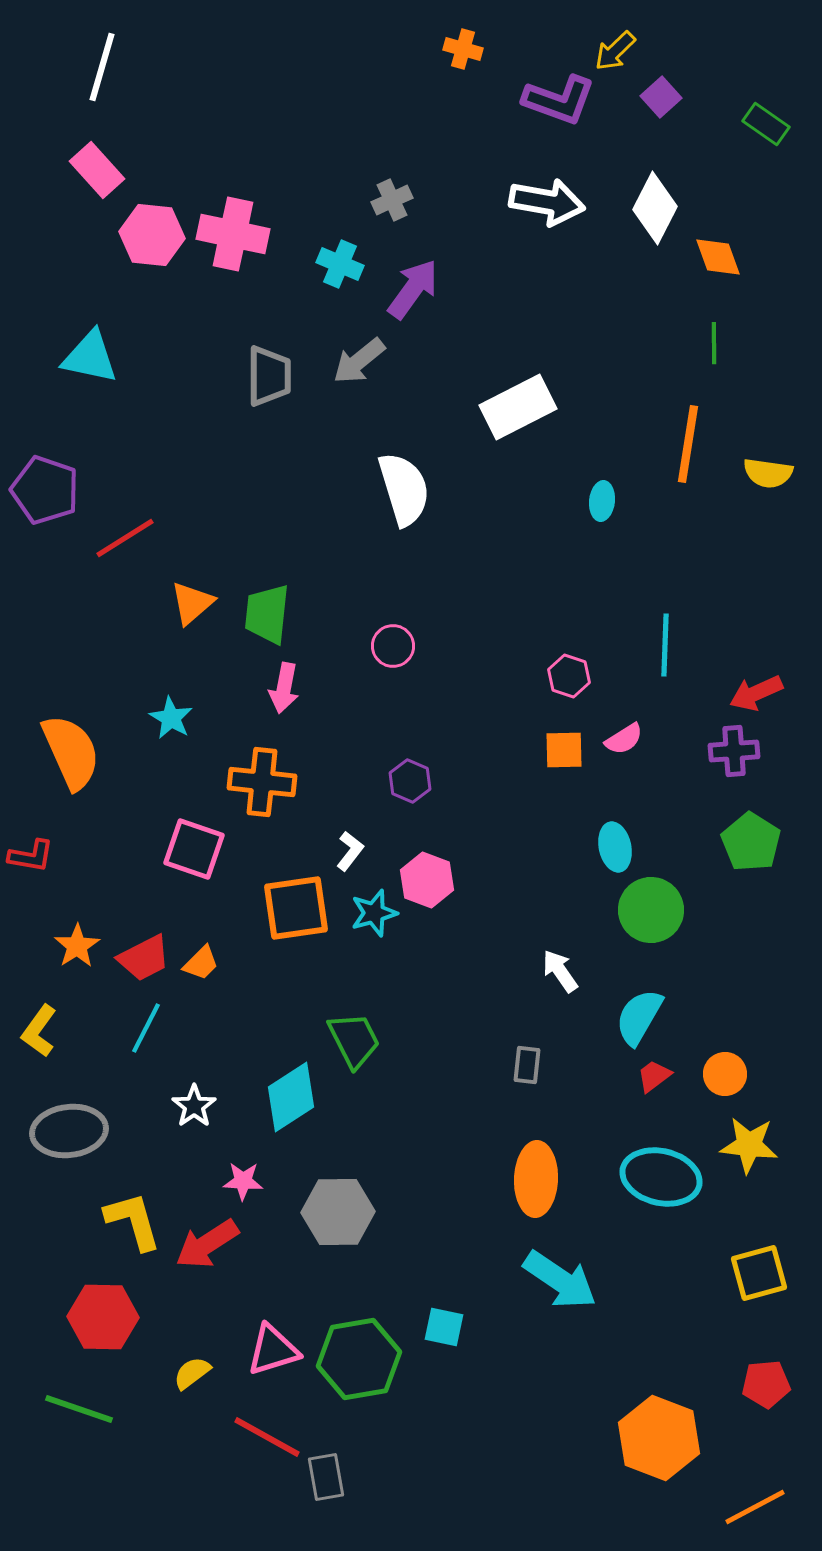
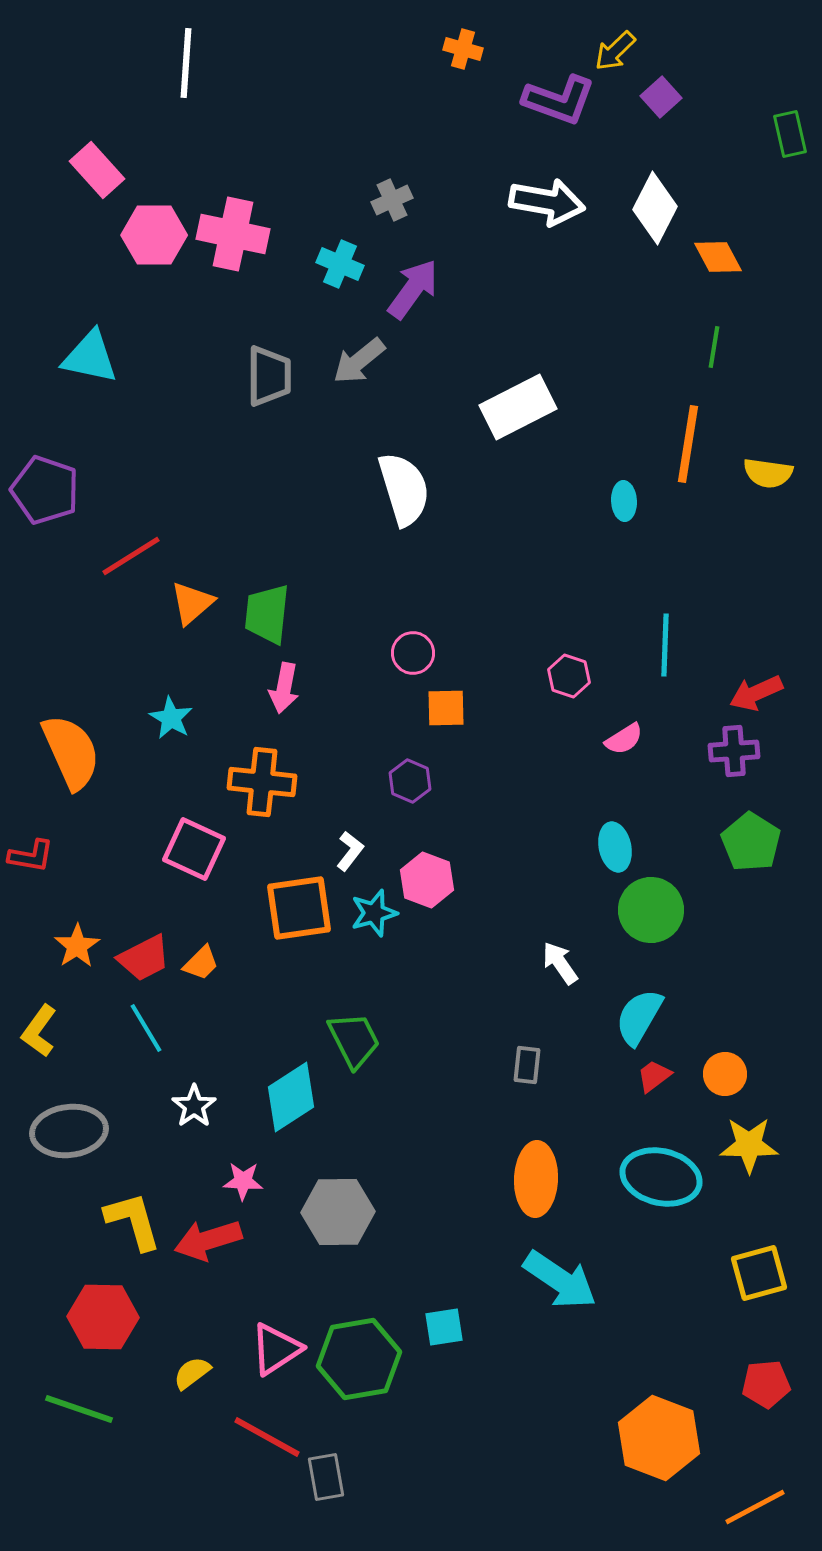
white line at (102, 67): moved 84 px right, 4 px up; rotated 12 degrees counterclockwise
green rectangle at (766, 124): moved 24 px right, 10 px down; rotated 42 degrees clockwise
pink hexagon at (152, 235): moved 2 px right; rotated 6 degrees counterclockwise
orange diamond at (718, 257): rotated 9 degrees counterclockwise
green line at (714, 343): moved 4 px down; rotated 9 degrees clockwise
cyan ellipse at (602, 501): moved 22 px right; rotated 9 degrees counterclockwise
red line at (125, 538): moved 6 px right, 18 px down
pink circle at (393, 646): moved 20 px right, 7 px down
orange square at (564, 750): moved 118 px left, 42 px up
pink square at (194, 849): rotated 6 degrees clockwise
orange square at (296, 908): moved 3 px right
white arrow at (560, 971): moved 8 px up
cyan line at (146, 1028): rotated 58 degrees counterclockwise
yellow star at (749, 1145): rotated 6 degrees counterclockwise
red arrow at (207, 1244): moved 1 px right, 4 px up; rotated 16 degrees clockwise
cyan square at (444, 1327): rotated 21 degrees counterclockwise
pink triangle at (273, 1350): moved 3 px right, 1 px up; rotated 16 degrees counterclockwise
